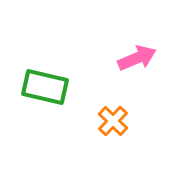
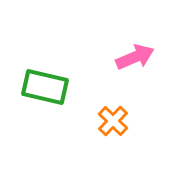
pink arrow: moved 2 px left, 1 px up
